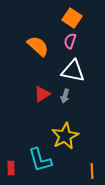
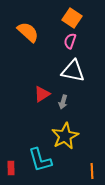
orange semicircle: moved 10 px left, 14 px up
gray arrow: moved 2 px left, 6 px down
